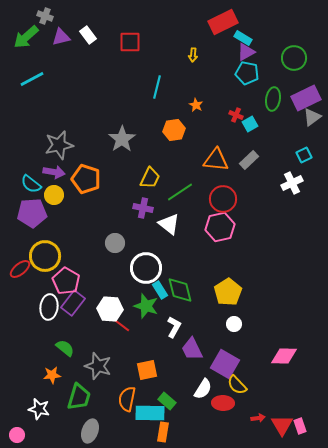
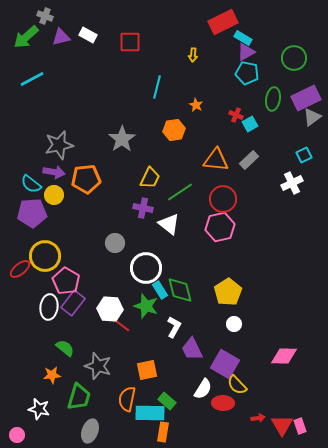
white rectangle at (88, 35): rotated 24 degrees counterclockwise
orange pentagon at (86, 179): rotated 24 degrees counterclockwise
